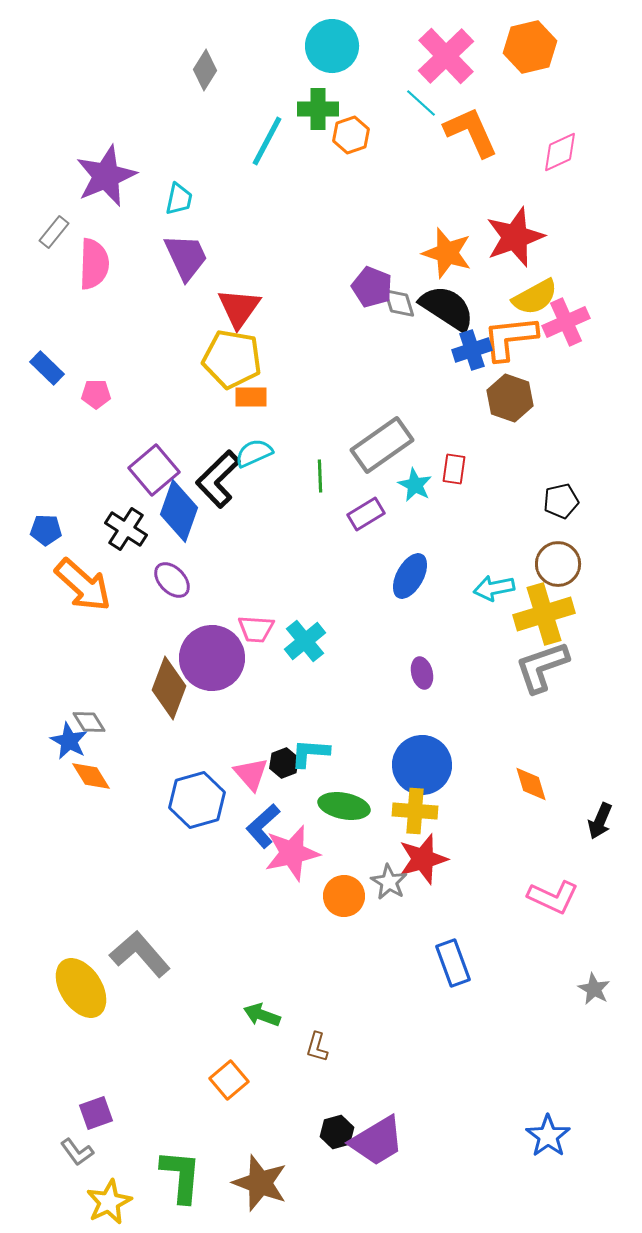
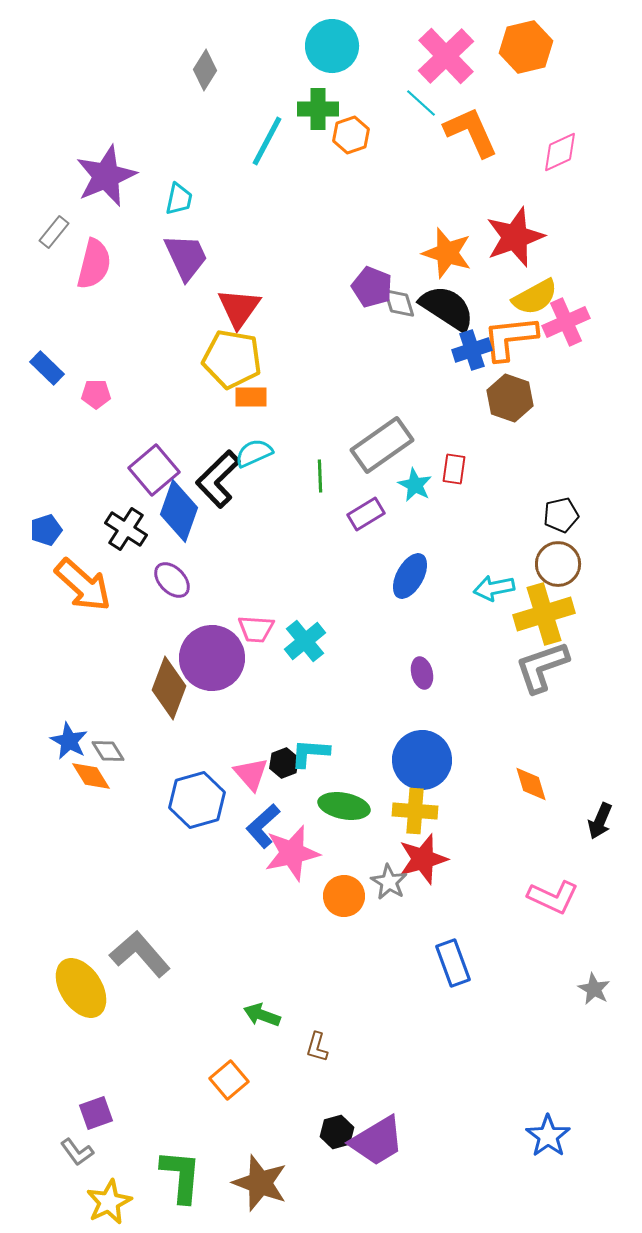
orange hexagon at (530, 47): moved 4 px left
pink semicircle at (94, 264): rotated 12 degrees clockwise
black pentagon at (561, 501): moved 14 px down
blue pentagon at (46, 530): rotated 20 degrees counterclockwise
gray diamond at (89, 722): moved 19 px right, 29 px down
blue circle at (422, 765): moved 5 px up
